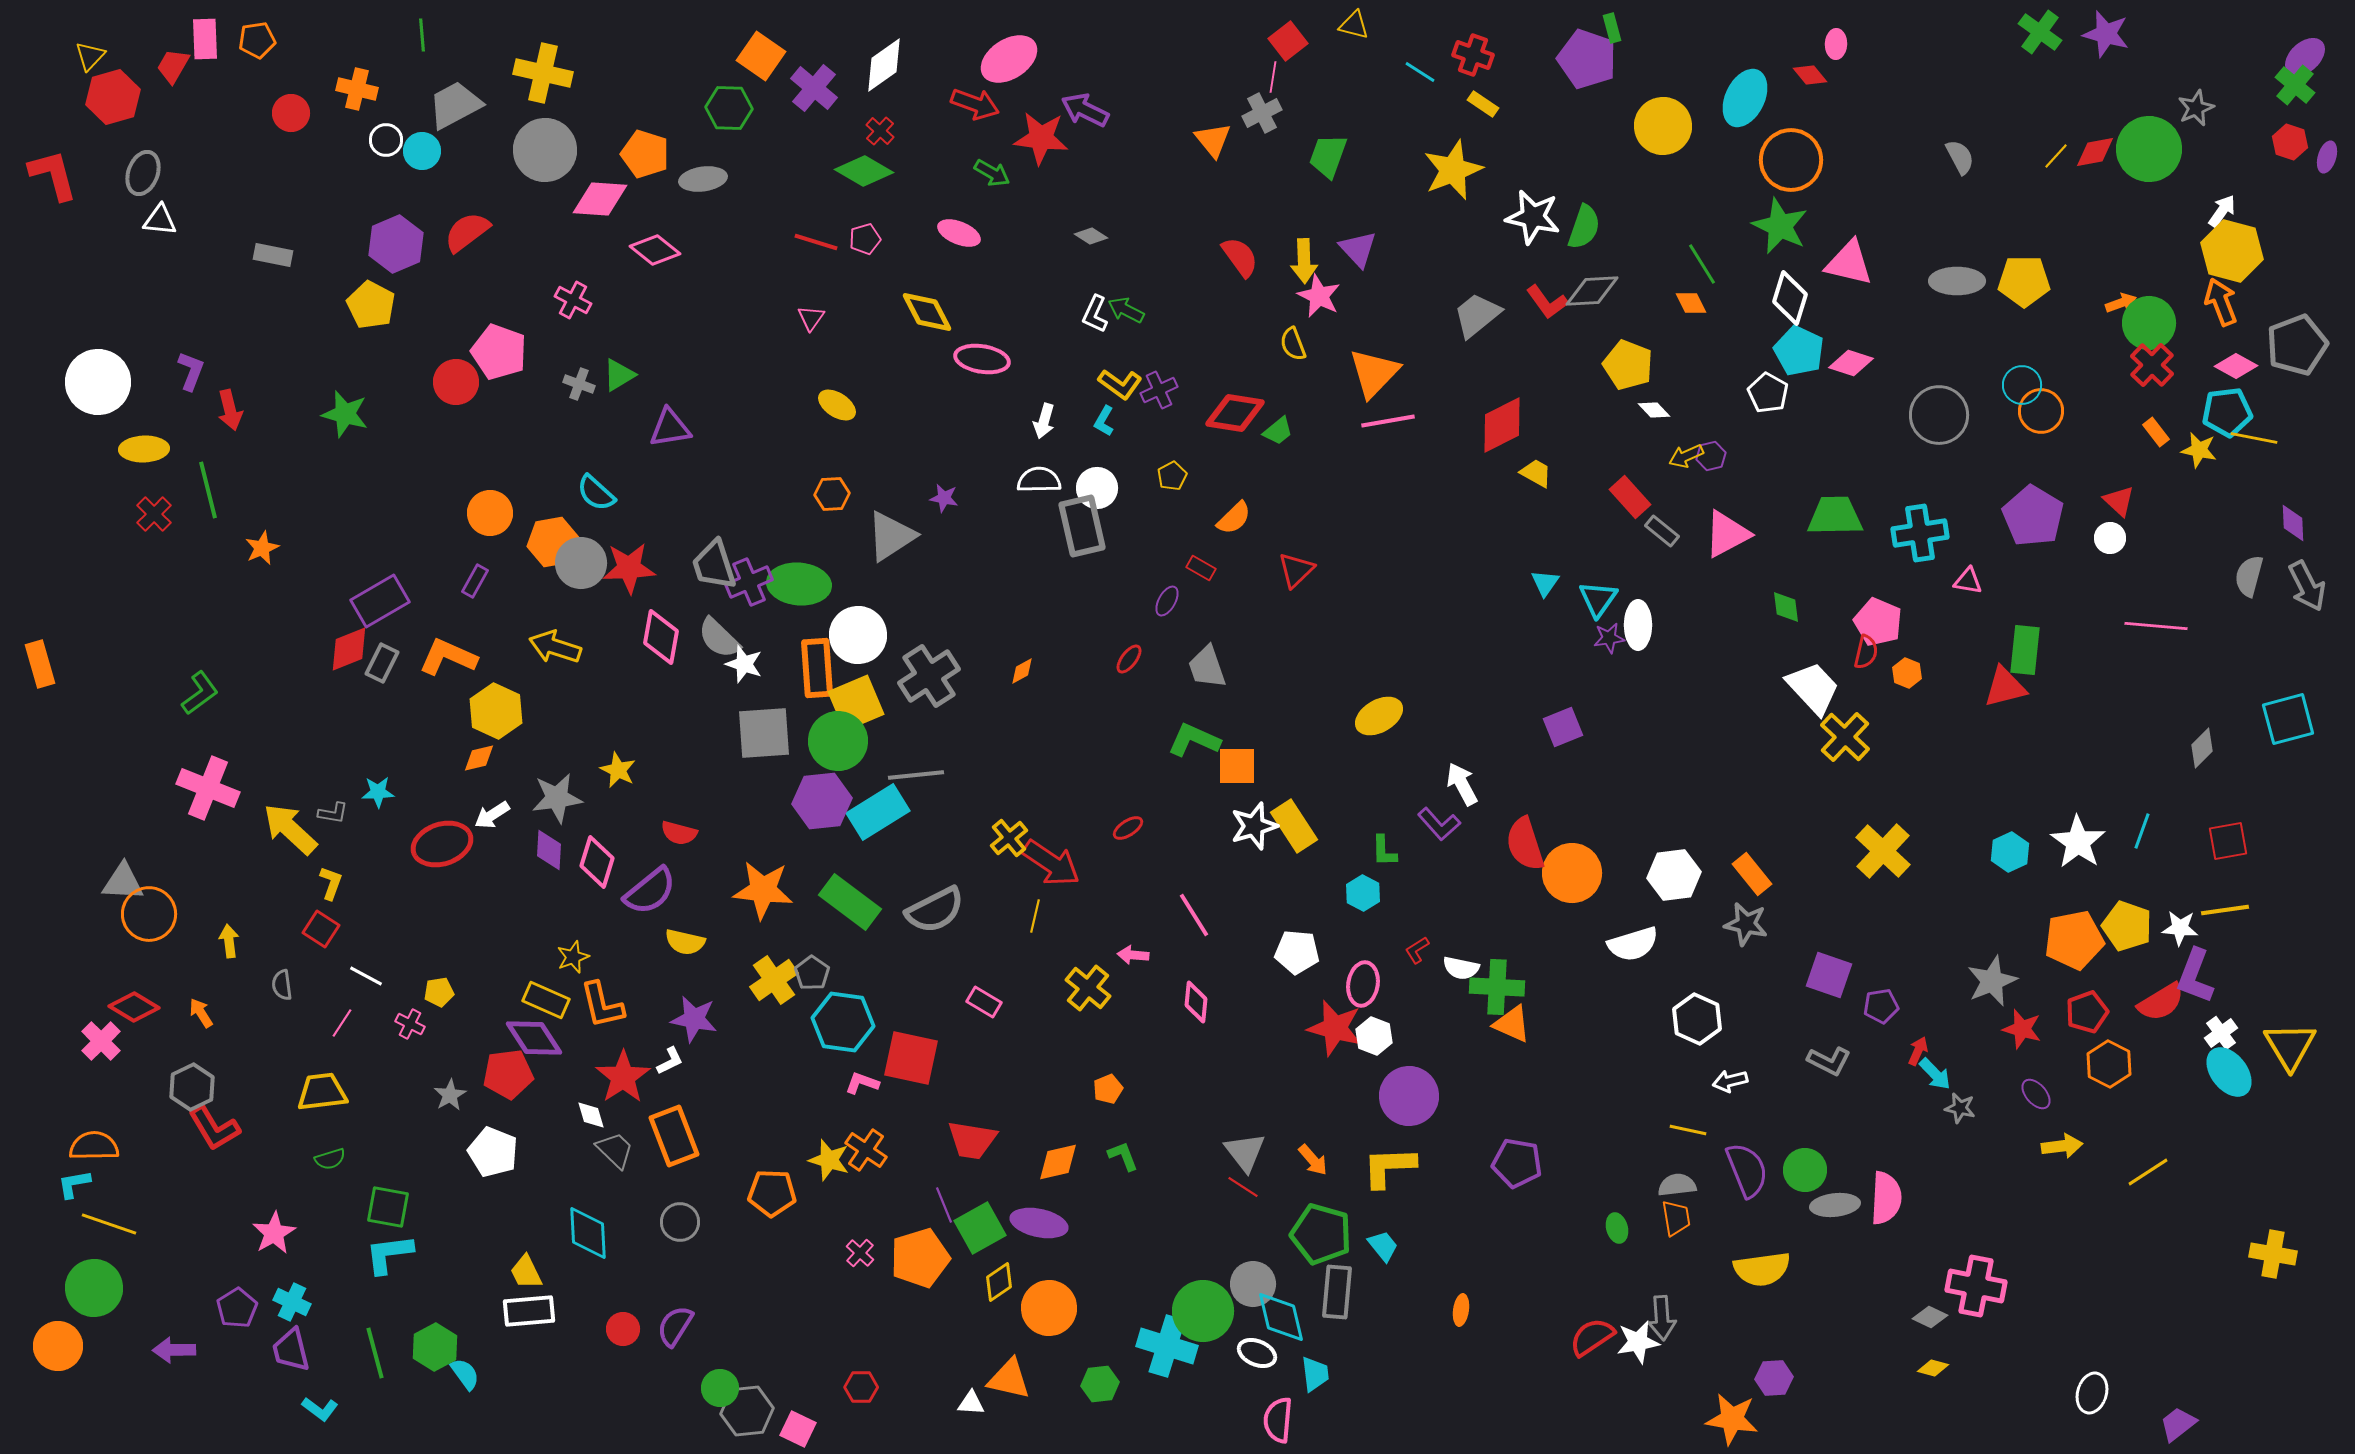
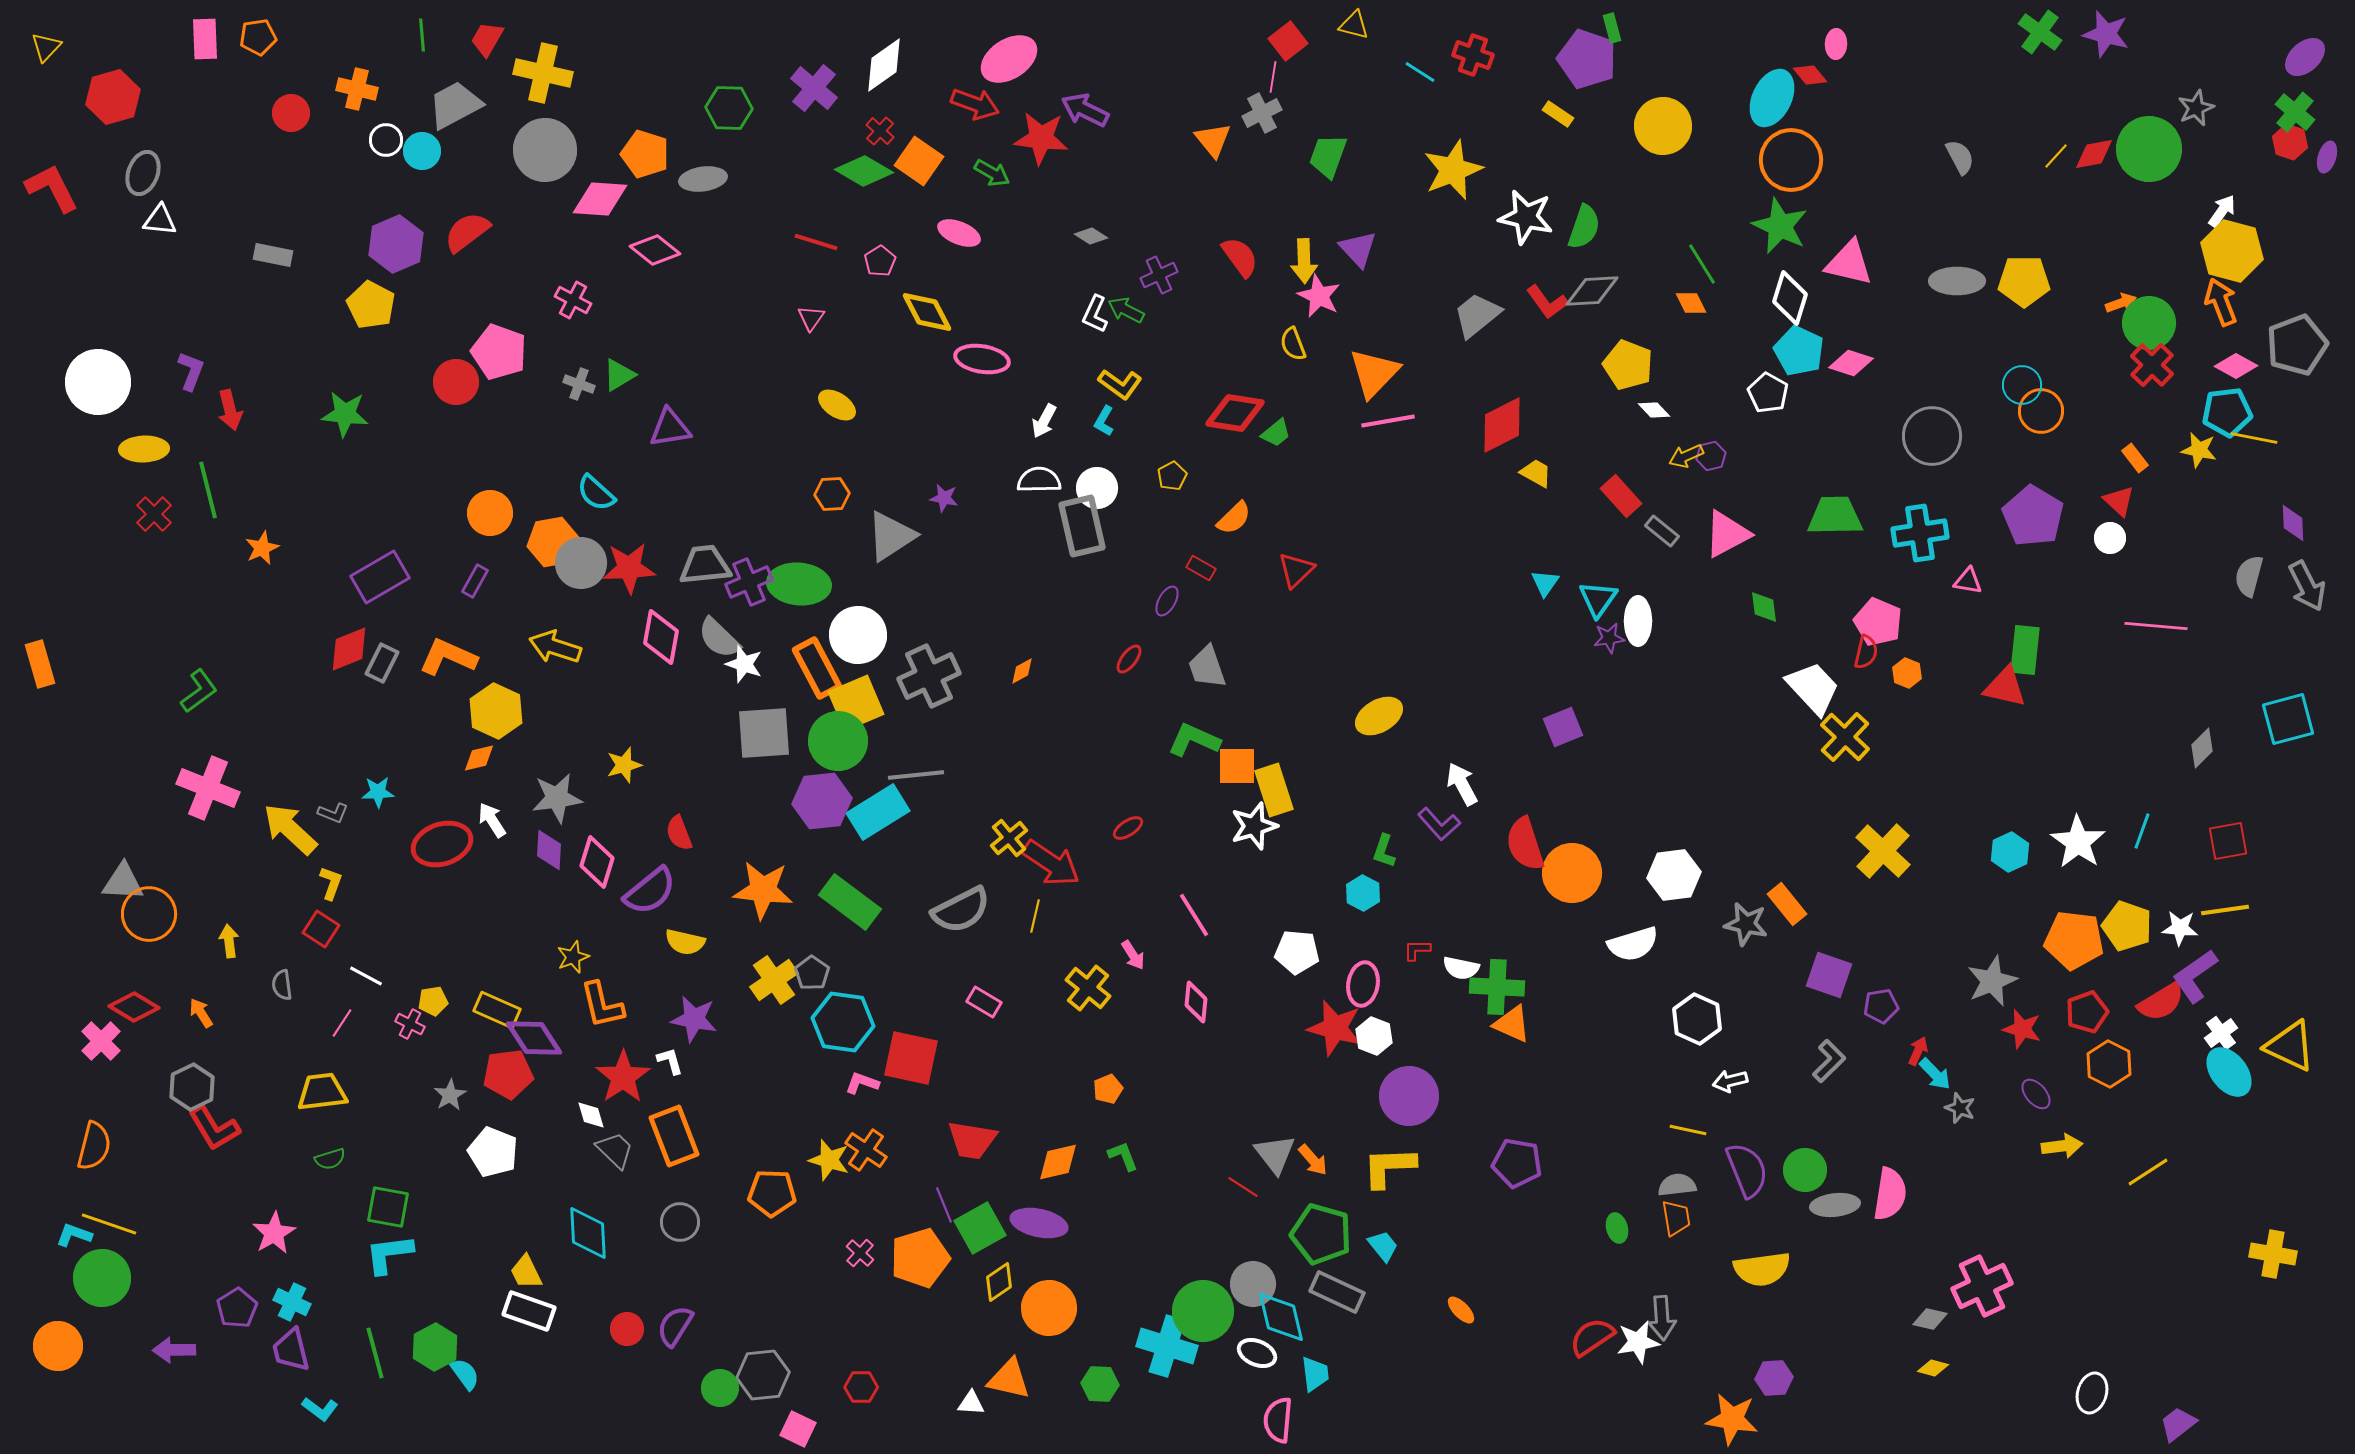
orange pentagon at (257, 40): moved 1 px right, 3 px up
yellow triangle at (90, 56): moved 44 px left, 9 px up
orange square at (761, 56): moved 158 px right, 105 px down
red trapezoid at (173, 66): moved 314 px right, 27 px up
green cross at (2295, 85): moved 27 px down
cyan ellipse at (1745, 98): moved 27 px right
yellow rectangle at (1483, 104): moved 75 px right, 10 px down
red diamond at (2095, 152): moved 1 px left, 2 px down
red L-shape at (53, 175): moved 1 px left, 13 px down; rotated 12 degrees counterclockwise
white star at (1533, 217): moved 7 px left
pink pentagon at (865, 239): moved 15 px right, 22 px down; rotated 16 degrees counterclockwise
purple cross at (1159, 390): moved 115 px up
green star at (345, 414): rotated 9 degrees counterclockwise
gray circle at (1939, 415): moved 7 px left, 21 px down
white arrow at (1044, 421): rotated 12 degrees clockwise
green trapezoid at (1278, 431): moved 2 px left, 2 px down
orange rectangle at (2156, 432): moved 21 px left, 26 px down
red rectangle at (1630, 497): moved 9 px left, 1 px up
gray trapezoid at (714, 565): moved 9 px left; rotated 102 degrees clockwise
purple rectangle at (380, 601): moved 24 px up
green diamond at (1786, 607): moved 22 px left
white ellipse at (1638, 625): moved 4 px up
orange rectangle at (817, 668): rotated 24 degrees counterclockwise
gray cross at (929, 676): rotated 8 degrees clockwise
red triangle at (2005, 687): rotated 27 degrees clockwise
green L-shape at (200, 693): moved 1 px left, 2 px up
yellow star at (618, 770): moved 6 px right, 5 px up; rotated 30 degrees clockwise
gray L-shape at (333, 813): rotated 12 degrees clockwise
white arrow at (492, 815): moved 5 px down; rotated 90 degrees clockwise
yellow rectangle at (1294, 826): moved 20 px left, 36 px up; rotated 15 degrees clockwise
red semicircle at (679, 833): rotated 54 degrees clockwise
green L-shape at (1384, 851): rotated 20 degrees clockwise
orange rectangle at (1752, 874): moved 35 px right, 30 px down
gray semicircle at (935, 910): moved 26 px right
orange pentagon at (2074, 940): rotated 18 degrees clockwise
red L-shape at (1417, 950): rotated 32 degrees clockwise
pink arrow at (1133, 955): rotated 128 degrees counterclockwise
purple L-shape at (2195, 976): rotated 34 degrees clockwise
yellow pentagon at (439, 992): moved 6 px left, 9 px down
yellow rectangle at (546, 1000): moved 49 px left, 10 px down
yellow triangle at (2290, 1046): rotated 34 degrees counterclockwise
white L-shape at (670, 1061): rotated 80 degrees counterclockwise
gray L-shape at (1829, 1061): rotated 72 degrees counterclockwise
gray star at (1960, 1108): rotated 8 degrees clockwise
orange semicircle at (94, 1146): rotated 105 degrees clockwise
gray triangle at (1245, 1152): moved 30 px right, 2 px down
cyan L-shape at (74, 1184): moved 51 px down; rotated 30 degrees clockwise
pink semicircle at (1886, 1198): moved 4 px right, 4 px up; rotated 6 degrees clockwise
pink cross at (1976, 1286): moved 6 px right; rotated 36 degrees counterclockwise
green circle at (94, 1288): moved 8 px right, 10 px up
gray rectangle at (1337, 1292): rotated 70 degrees counterclockwise
orange ellipse at (1461, 1310): rotated 52 degrees counterclockwise
white rectangle at (529, 1311): rotated 24 degrees clockwise
gray diamond at (1930, 1317): moved 2 px down; rotated 12 degrees counterclockwise
red circle at (623, 1329): moved 4 px right
green hexagon at (1100, 1384): rotated 9 degrees clockwise
gray hexagon at (747, 1411): moved 16 px right, 36 px up
